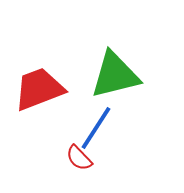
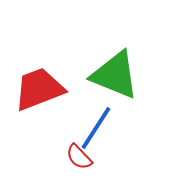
green triangle: rotated 36 degrees clockwise
red semicircle: moved 1 px up
